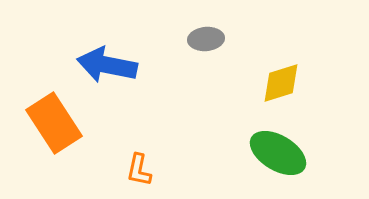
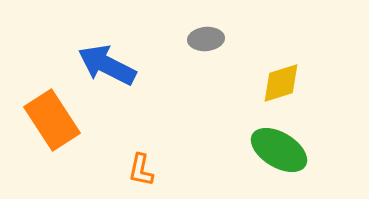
blue arrow: rotated 16 degrees clockwise
orange rectangle: moved 2 px left, 3 px up
green ellipse: moved 1 px right, 3 px up
orange L-shape: moved 2 px right
